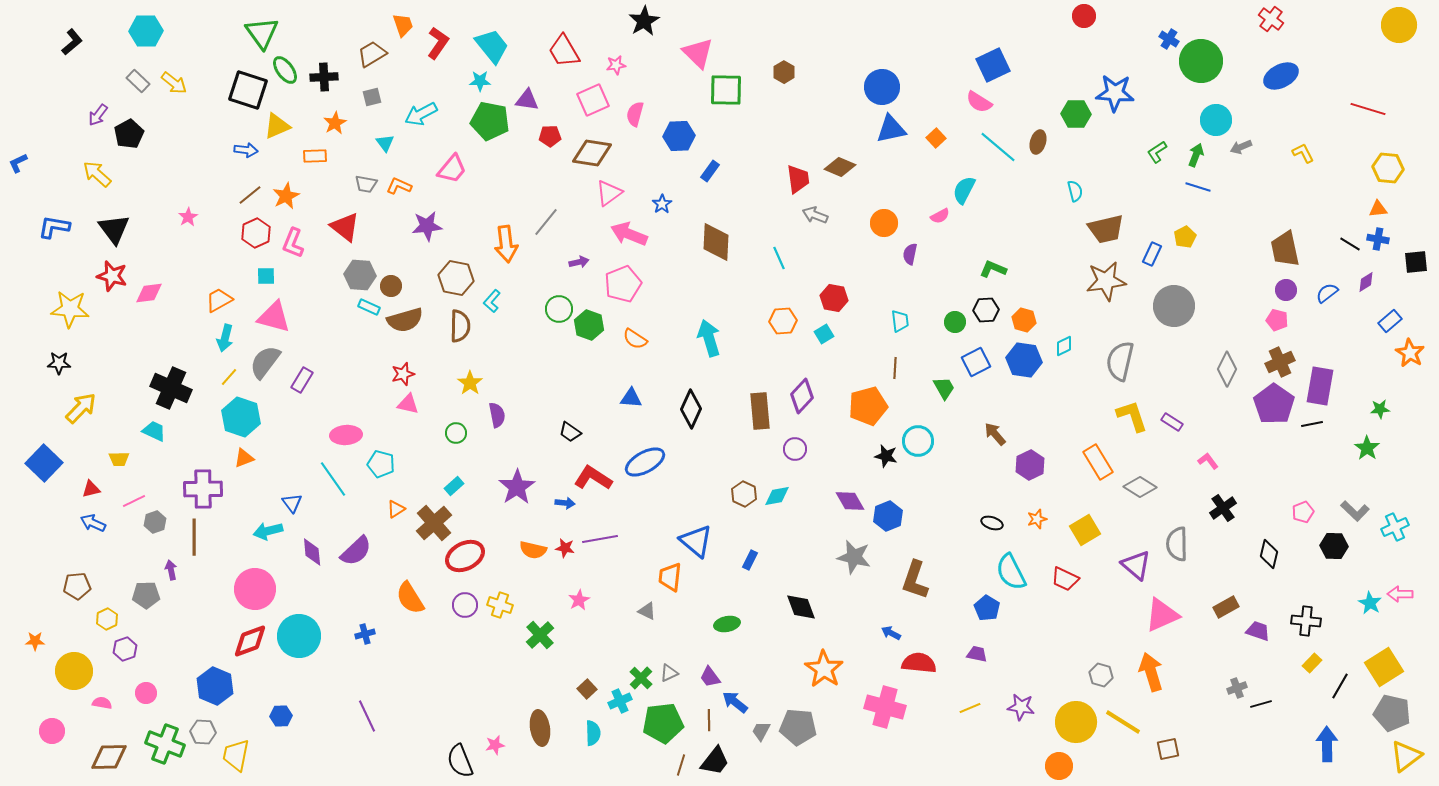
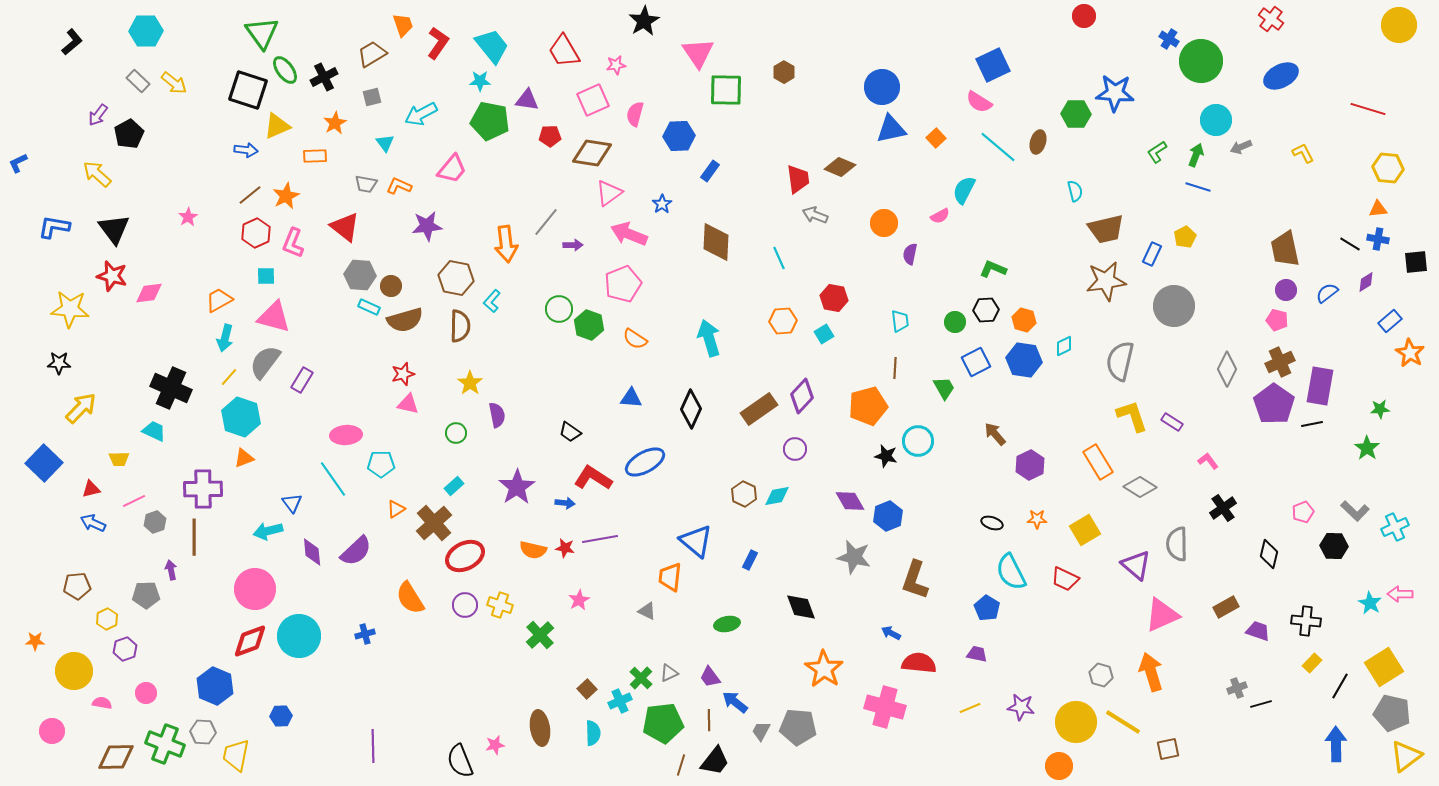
pink triangle at (698, 53): rotated 12 degrees clockwise
black cross at (324, 77): rotated 24 degrees counterclockwise
purple arrow at (579, 262): moved 6 px left, 17 px up; rotated 12 degrees clockwise
brown rectangle at (760, 411): moved 1 px left, 2 px up; rotated 60 degrees clockwise
cyan pentagon at (381, 464): rotated 16 degrees counterclockwise
orange star at (1037, 519): rotated 18 degrees clockwise
purple line at (367, 716): moved 6 px right, 30 px down; rotated 24 degrees clockwise
blue arrow at (1327, 744): moved 9 px right
brown diamond at (109, 757): moved 7 px right
